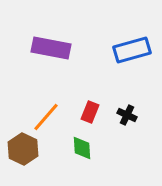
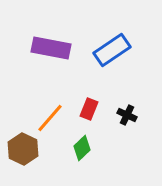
blue rectangle: moved 20 px left; rotated 18 degrees counterclockwise
red rectangle: moved 1 px left, 3 px up
orange line: moved 4 px right, 1 px down
green diamond: rotated 50 degrees clockwise
